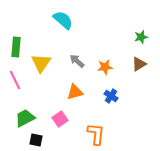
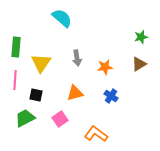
cyan semicircle: moved 1 px left, 2 px up
gray arrow: moved 3 px up; rotated 140 degrees counterclockwise
pink line: rotated 30 degrees clockwise
orange triangle: moved 1 px down
orange L-shape: rotated 60 degrees counterclockwise
black square: moved 45 px up
